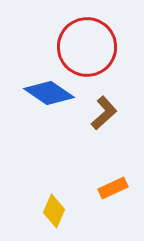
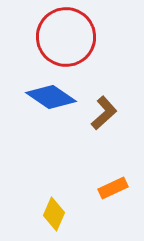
red circle: moved 21 px left, 10 px up
blue diamond: moved 2 px right, 4 px down
yellow diamond: moved 3 px down
